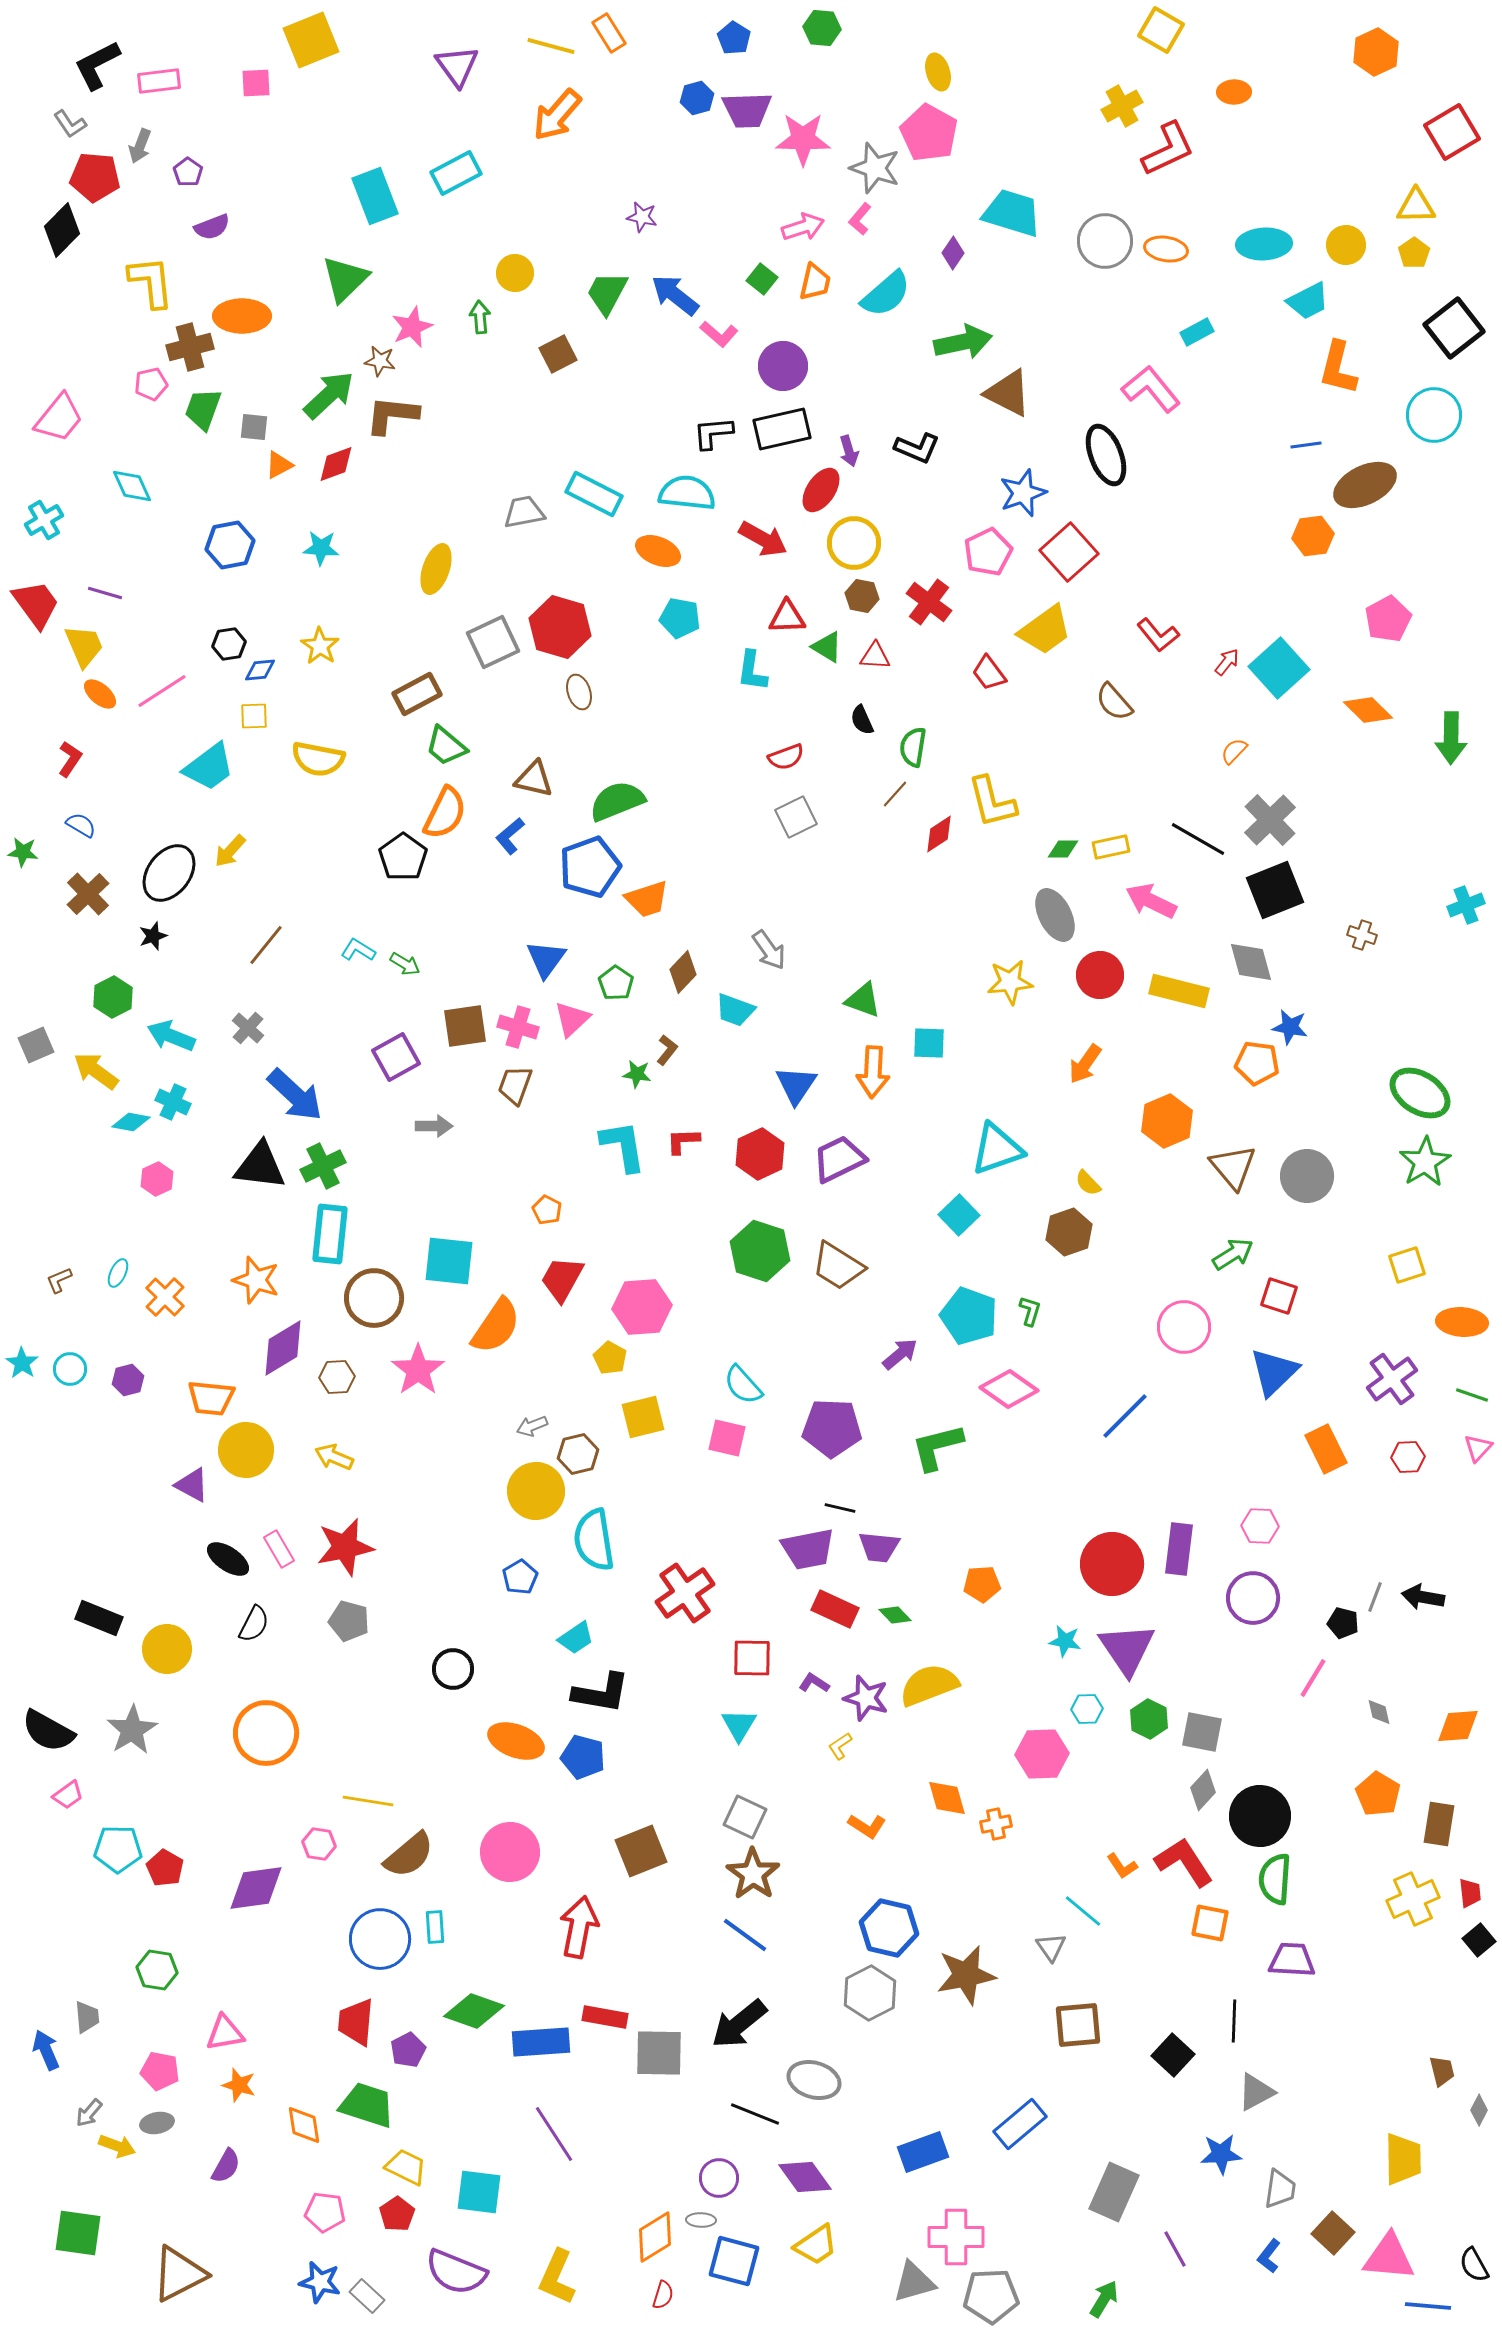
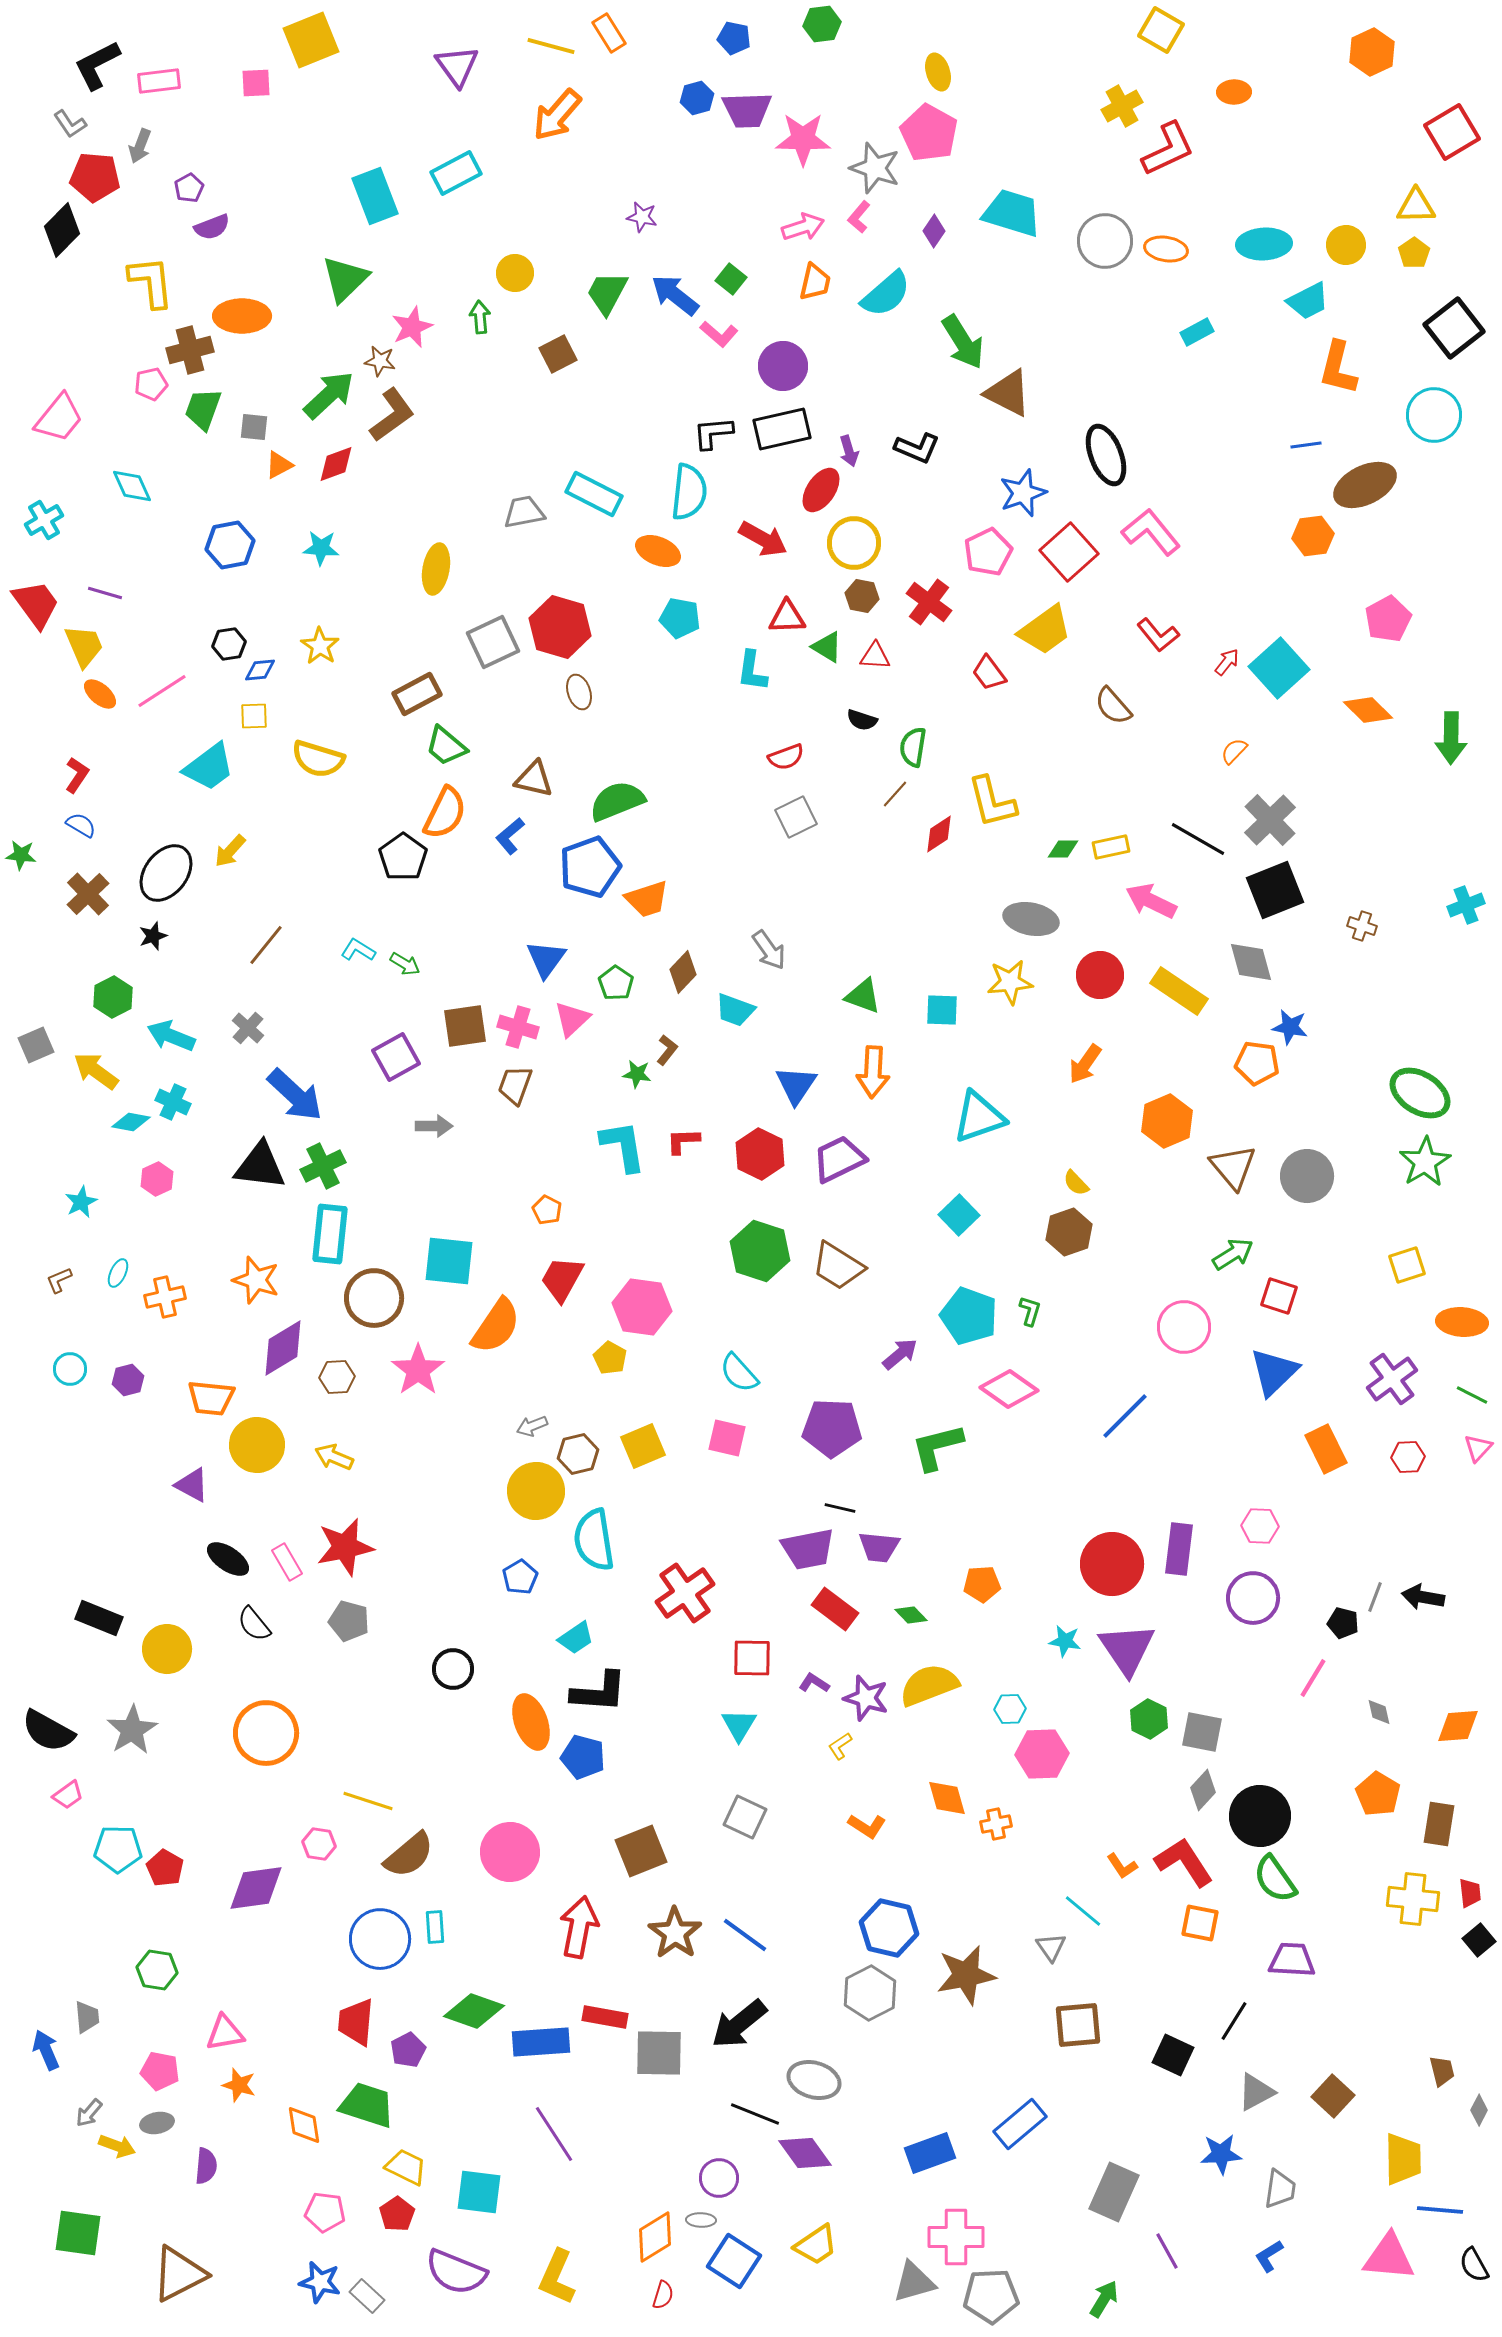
green hexagon at (822, 28): moved 4 px up; rotated 12 degrees counterclockwise
blue pentagon at (734, 38): rotated 20 degrees counterclockwise
orange hexagon at (1376, 52): moved 4 px left
purple pentagon at (188, 172): moved 1 px right, 16 px down; rotated 8 degrees clockwise
pink L-shape at (860, 219): moved 1 px left, 2 px up
purple diamond at (953, 253): moved 19 px left, 22 px up
green square at (762, 279): moved 31 px left
green arrow at (963, 342): rotated 70 degrees clockwise
brown cross at (190, 347): moved 3 px down
pink L-shape at (1151, 389): moved 143 px down
brown L-shape at (392, 415): rotated 138 degrees clockwise
cyan semicircle at (687, 493): moved 2 px right, 1 px up; rotated 90 degrees clockwise
yellow ellipse at (436, 569): rotated 9 degrees counterclockwise
brown semicircle at (1114, 702): moved 1 px left, 4 px down
black semicircle at (862, 720): rotated 48 degrees counterclockwise
red L-shape at (70, 759): moved 7 px right, 16 px down
yellow semicircle at (318, 759): rotated 6 degrees clockwise
green star at (23, 852): moved 2 px left, 3 px down
black ellipse at (169, 873): moved 3 px left
gray ellipse at (1055, 915): moved 24 px left, 4 px down; rotated 52 degrees counterclockwise
brown cross at (1362, 935): moved 9 px up
yellow rectangle at (1179, 991): rotated 20 degrees clockwise
green triangle at (863, 1000): moved 4 px up
cyan square at (929, 1043): moved 13 px right, 33 px up
cyan triangle at (997, 1149): moved 18 px left, 32 px up
red hexagon at (760, 1154): rotated 9 degrees counterclockwise
yellow semicircle at (1088, 1183): moved 12 px left
orange cross at (165, 1297): rotated 33 degrees clockwise
pink hexagon at (642, 1307): rotated 12 degrees clockwise
cyan star at (22, 1363): moved 59 px right, 161 px up; rotated 12 degrees clockwise
cyan semicircle at (743, 1385): moved 4 px left, 12 px up
green line at (1472, 1395): rotated 8 degrees clockwise
yellow square at (643, 1417): moved 29 px down; rotated 9 degrees counterclockwise
yellow circle at (246, 1450): moved 11 px right, 5 px up
pink rectangle at (279, 1549): moved 8 px right, 13 px down
red rectangle at (835, 1609): rotated 12 degrees clockwise
green diamond at (895, 1615): moved 16 px right
black semicircle at (254, 1624): rotated 114 degrees clockwise
black L-shape at (601, 1693): moved 2 px left, 1 px up; rotated 6 degrees counterclockwise
cyan hexagon at (1087, 1709): moved 77 px left
orange ellipse at (516, 1741): moved 15 px right, 19 px up; rotated 50 degrees clockwise
yellow line at (368, 1801): rotated 9 degrees clockwise
brown star at (753, 1874): moved 78 px left, 59 px down
green semicircle at (1275, 1879): rotated 39 degrees counterclockwise
yellow cross at (1413, 1899): rotated 30 degrees clockwise
orange square at (1210, 1923): moved 10 px left
black line at (1234, 2021): rotated 30 degrees clockwise
black square at (1173, 2055): rotated 18 degrees counterclockwise
blue rectangle at (923, 2152): moved 7 px right, 1 px down
purple semicircle at (226, 2166): moved 20 px left; rotated 24 degrees counterclockwise
purple diamond at (805, 2177): moved 24 px up
brown square at (1333, 2233): moved 137 px up
purple line at (1175, 2249): moved 8 px left, 2 px down
blue L-shape at (1269, 2256): rotated 20 degrees clockwise
blue square at (734, 2261): rotated 18 degrees clockwise
blue line at (1428, 2306): moved 12 px right, 96 px up
